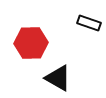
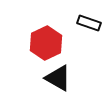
red hexagon: moved 15 px right; rotated 24 degrees counterclockwise
